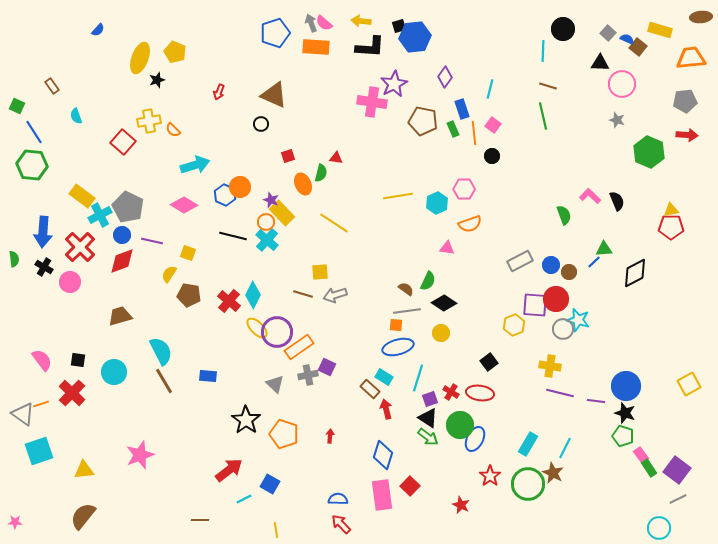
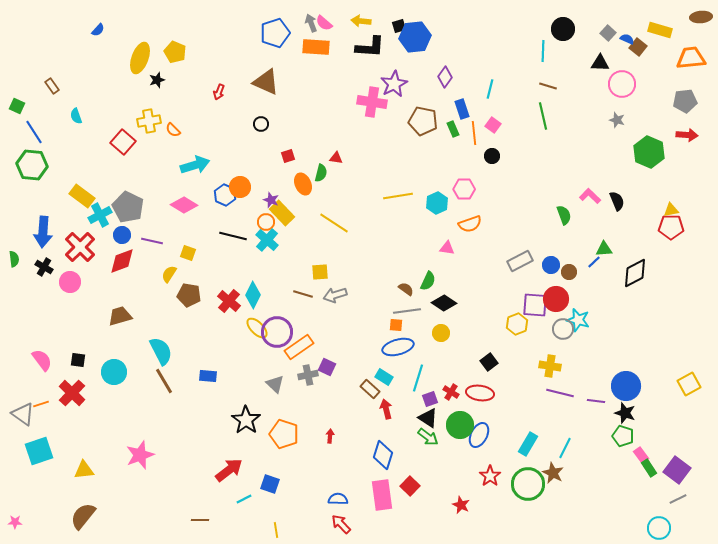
brown triangle at (274, 95): moved 8 px left, 13 px up
yellow hexagon at (514, 325): moved 3 px right, 1 px up
blue ellipse at (475, 439): moved 4 px right, 4 px up
blue square at (270, 484): rotated 12 degrees counterclockwise
